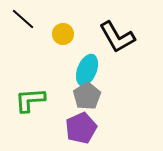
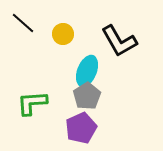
black line: moved 4 px down
black L-shape: moved 2 px right, 4 px down
cyan ellipse: moved 1 px down
green L-shape: moved 2 px right, 3 px down
